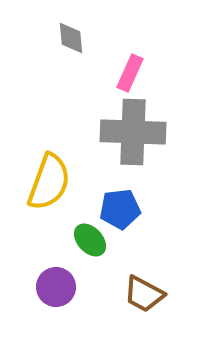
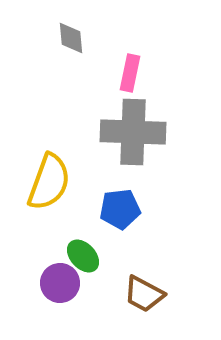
pink rectangle: rotated 12 degrees counterclockwise
green ellipse: moved 7 px left, 16 px down
purple circle: moved 4 px right, 4 px up
